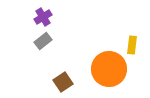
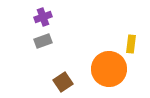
purple cross: rotated 12 degrees clockwise
gray rectangle: rotated 18 degrees clockwise
yellow rectangle: moved 1 px left, 1 px up
